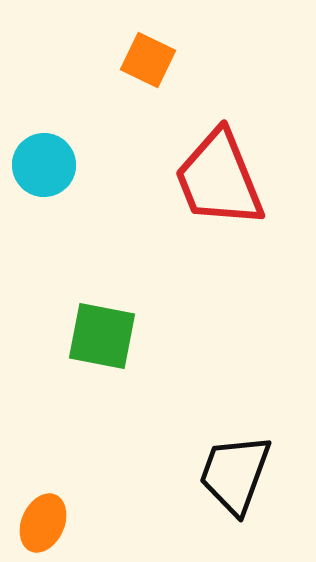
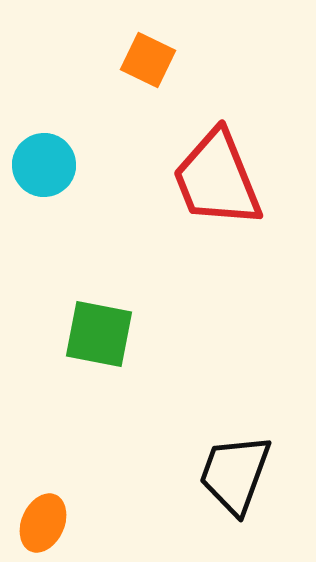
red trapezoid: moved 2 px left
green square: moved 3 px left, 2 px up
